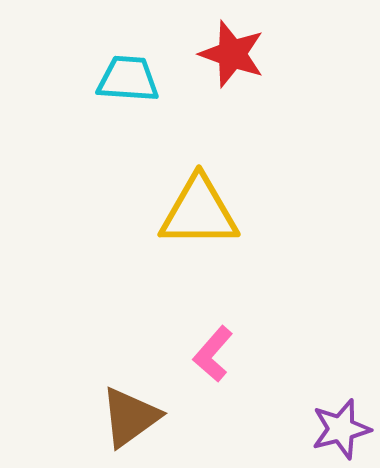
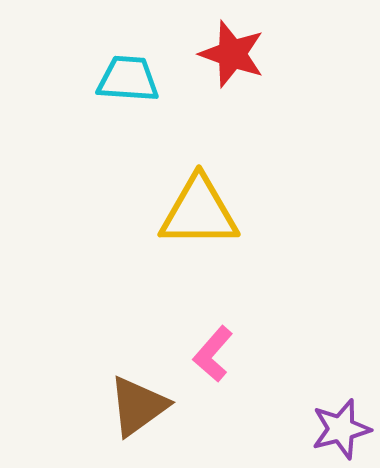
brown triangle: moved 8 px right, 11 px up
